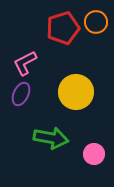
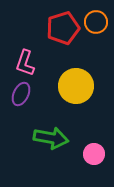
pink L-shape: rotated 44 degrees counterclockwise
yellow circle: moved 6 px up
